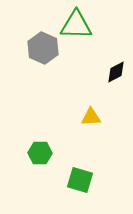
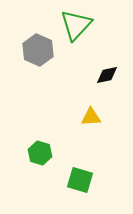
green triangle: rotated 48 degrees counterclockwise
gray hexagon: moved 5 px left, 2 px down
black diamond: moved 9 px left, 3 px down; rotated 15 degrees clockwise
green hexagon: rotated 15 degrees clockwise
